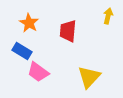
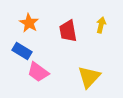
yellow arrow: moved 7 px left, 9 px down
red trapezoid: rotated 15 degrees counterclockwise
